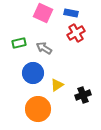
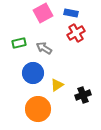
pink square: rotated 36 degrees clockwise
